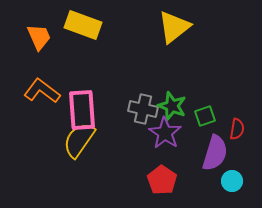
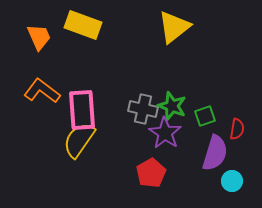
red pentagon: moved 11 px left, 7 px up; rotated 8 degrees clockwise
